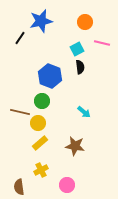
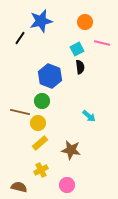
cyan arrow: moved 5 px right, 4 px down
brown star: moved 4 px left, 4 px down
brown semicircle: rotated 112 degrees clockwise
